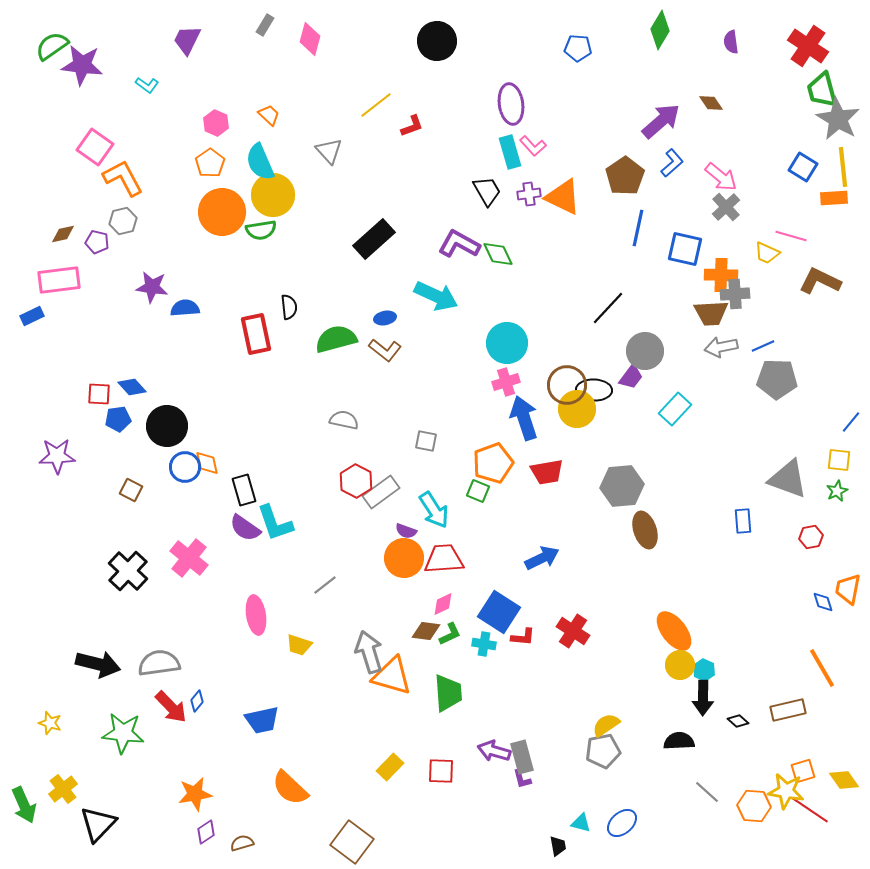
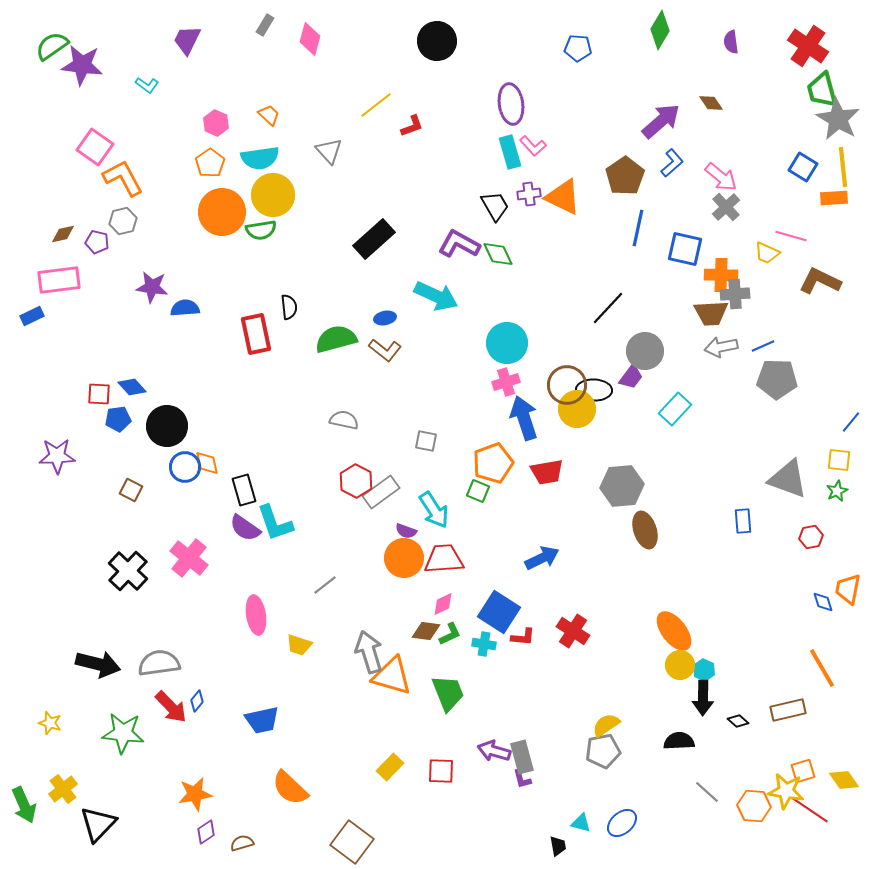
cyan semicircle at (260, 162): moved 4 px up; rotated 75 degrees counterclockwise
black trapezoid at (487, 191): moved 8 px right, 15 px down
green trapezoid at (448, 693): rotated 18 degrees counterclockwise
